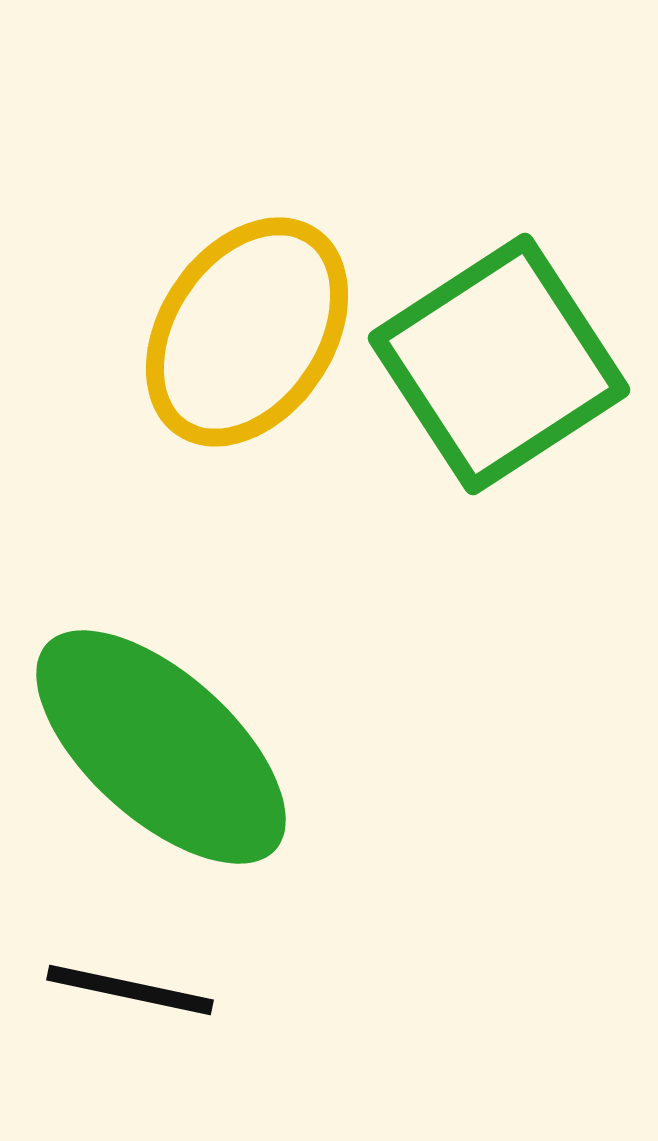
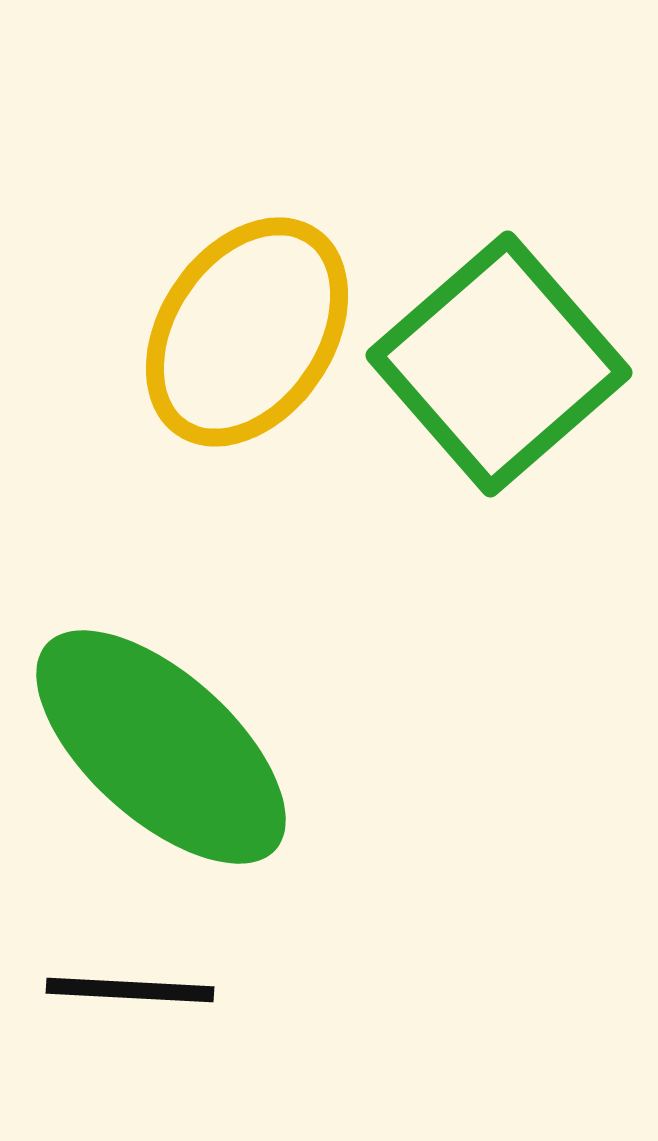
green square: rotated 8 degrees counterclockwise
black line: rotated 9 degrees counterclockwise
